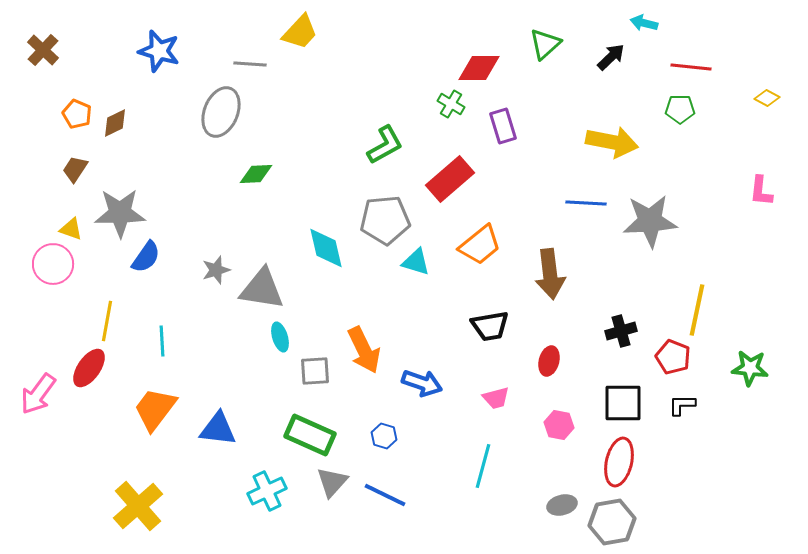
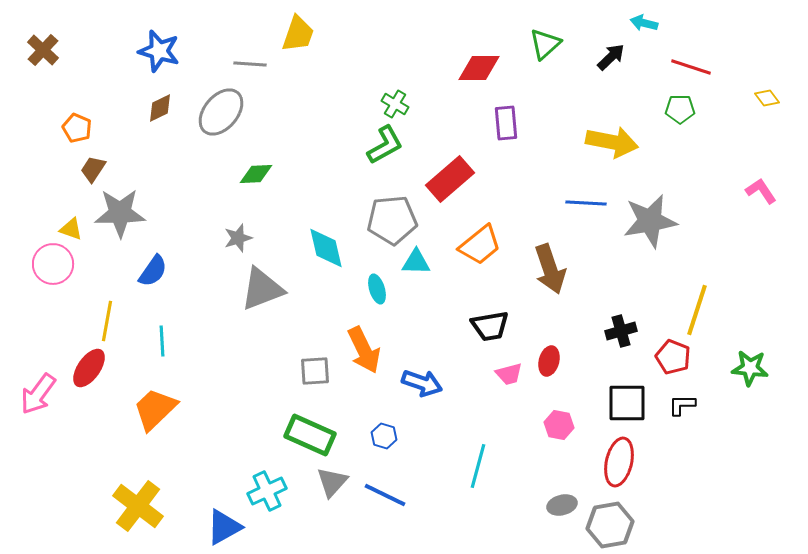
yellow trapezoid at (300, 32): moved 2 px left, 2 px down; rotated 24 degrees counterclockwise
red line at (691, 67): rotated 12 degrees clockwise
yellow diamond at (767, 98): rotated 25 degrees clockwise
green cross at (451, 104): moved 56 px left
gray ellipse at (221, 112): rotated 18 degrees clockwise
orange pentagon at (77, 114): moved 14 px down
brown diamond at (115, 123): moved 45 px right, 15 px up
purple rectangle at (503, 126): moved 3 px right, 3 px up; rotated 12 degrees clockwise
brown trapezoid at (75, 169): moved 18 px right
pink L-shape at (761, 191): rotated 140 degrees clockwise
gray pentagon at (385, 220): moved 7 px right
gray star at (650, 221): rotated 6 degrees counterclockwise
blue semicircle at (146, 257): moved 7 px right, 14 px down
cyan triangle at (416, 262): rotated 16 degrees counterclockwise
gray star at (216, 270): moved 22 px right, 32 px up
brown arrow at (550, 274): moved 5 px up; rotated 12 degrees counterclockwise
gray triangle at (262, 289): rotated 30 degrees counterclockwise
yellow line at (697, 310): rotated 6 degrees clockwise
cyan ellipse at (280, 337): moved 97 px right, 48 px up
pink trapezoid at (496, 398): moved 13 px right, 24 px up
black square at (623, 403): moved 4 px right
orange trapezoid at (155, 409): rotated 9 degrees clockwise
blue triangle at (218, 429): moved 6 px right, 98 px down; rotated 36 degrees counterclockwise
cyan line at (483, 466): moved 5 px left
yellow cross at (138, 506): rotated 12 degrees counterclockwise
gray hexagon at (612, 522): moved 2 px left, 3 px down
